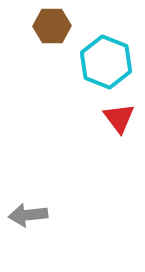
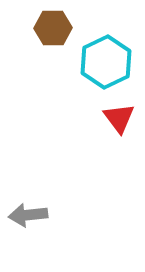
brown hexagon: moved 1 px right, 2 px down
cyan hexagon: rotated 12 degrees clockwise
